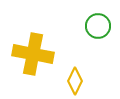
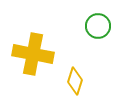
yellow diamond: rotated 8 degrees counterclockwise
